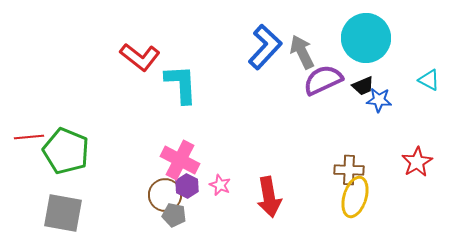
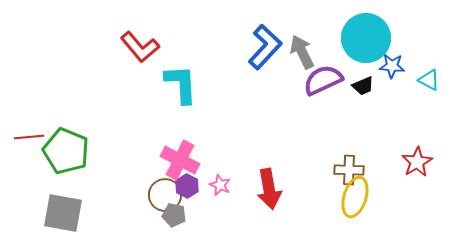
red L-shape: moved 10 px up; rotated 12 degrees clockwise
blue star: moved 13 px right, 34 px up
red arrow: moved 8 px up
